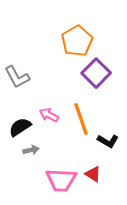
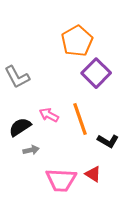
orange line: moved 1 px left
